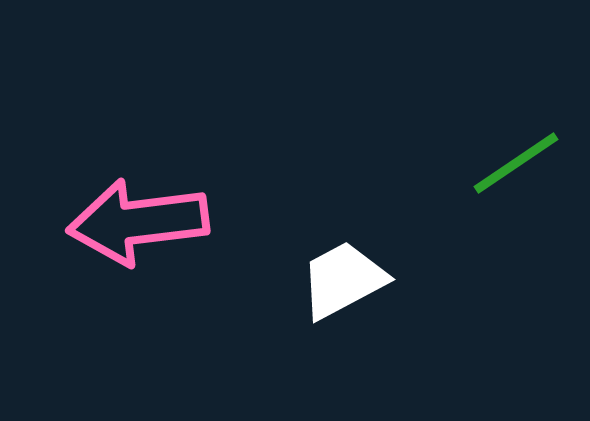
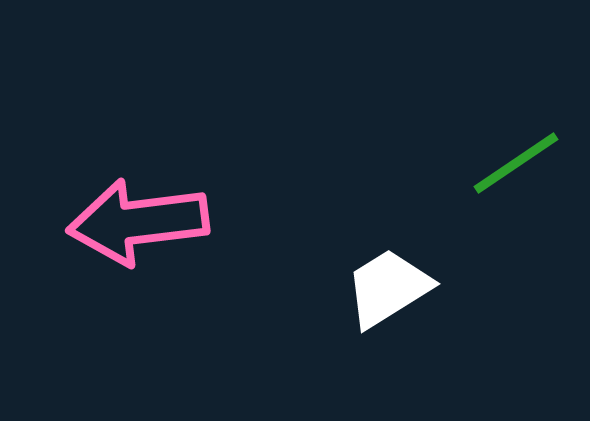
white trapezoid: moved 45 px right, 8 px down; rotated 4 degrees counterclockwise
